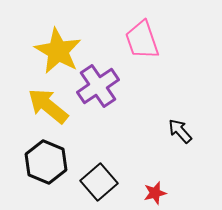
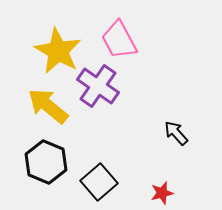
pink trapezoid: moved 23 px left; rotated 9 degrees counterclockwise
purple cross: rotated 21 degrees counterclockwise
black arrow: moved 4 px left, 2 px down
red star: moved 7 px right
